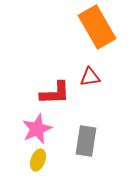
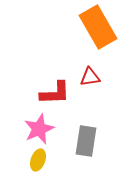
orange rectangle: moved 1 px right
pink star: moved 2 px right
